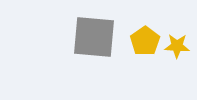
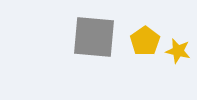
yellow star: moved 1 px right, 5 px down; rotated 10 degrees clockwise
